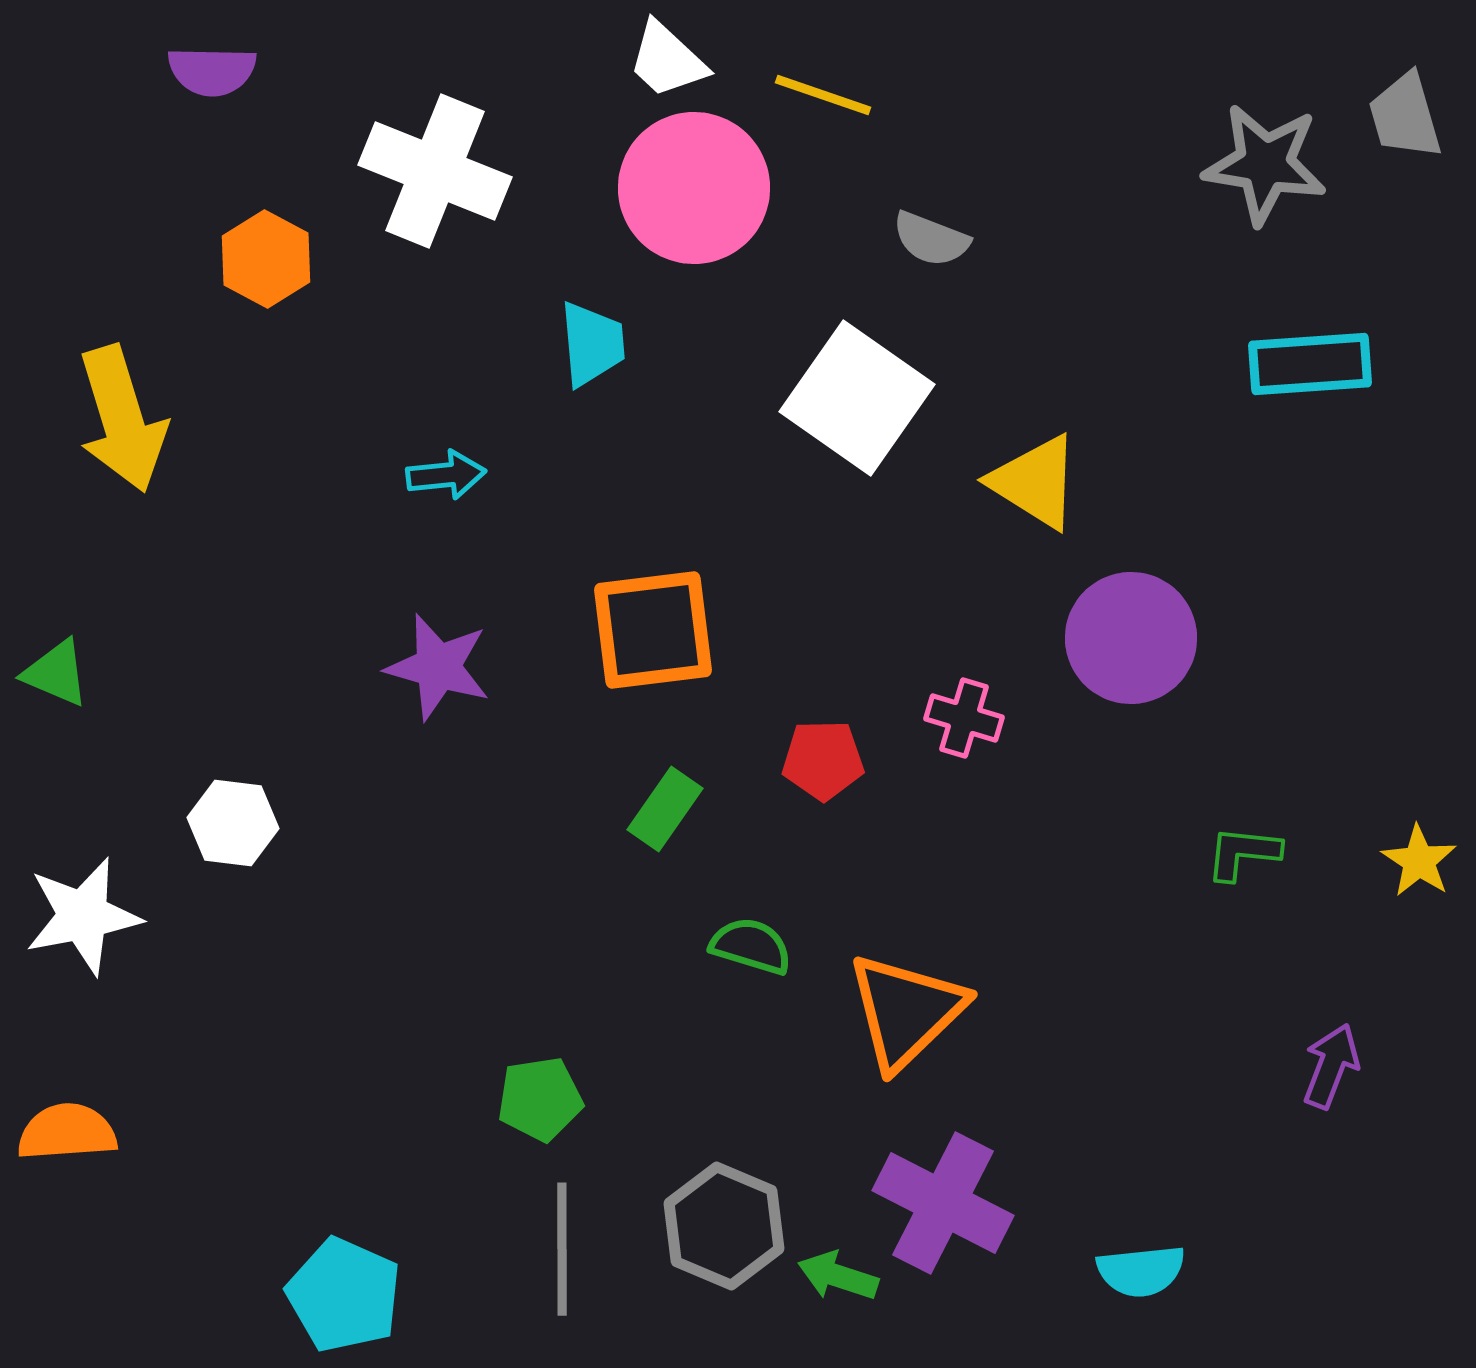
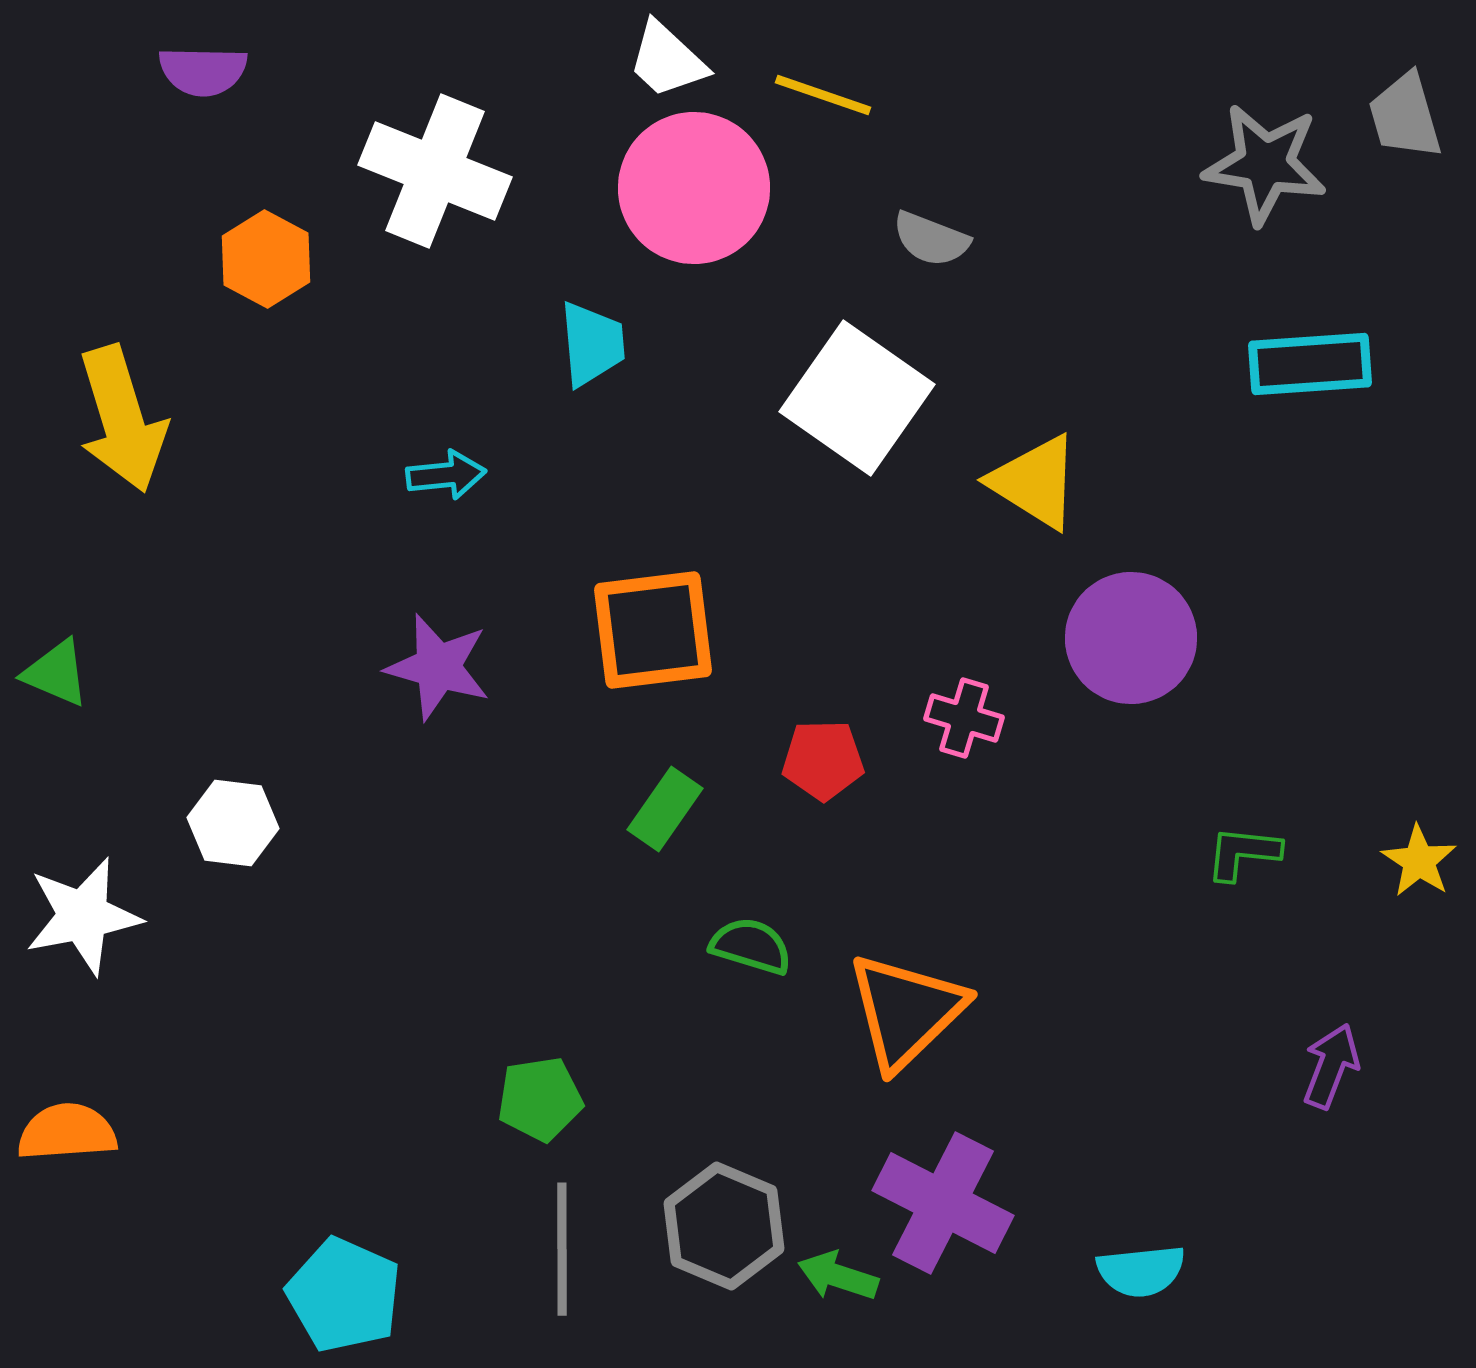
purple semicircle: moved 9 px left
